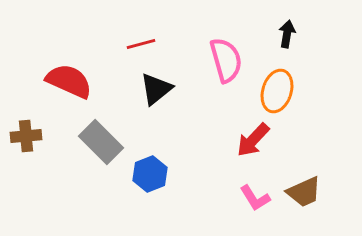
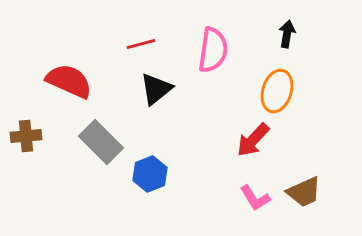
pink semicircle: moved 13 px left, 10 px up; rotated 24 degrees clockwise
